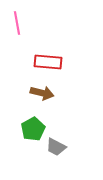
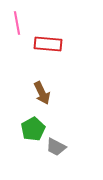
red rectangle: moved 18 px up
brown arrow: rotated 50 degrees clockwise
